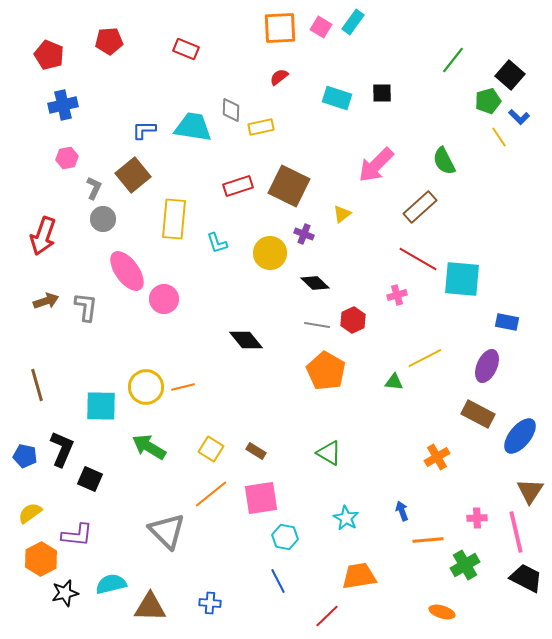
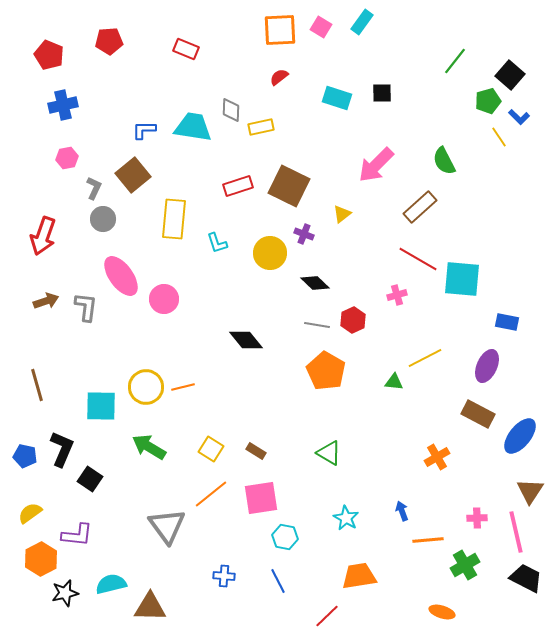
cyan rectangle at (353, 22): moved 9 px right
orange square at (280, 28): moved 2 px down
green line at (453, 60): moved 2 px right, 1 px down
pink ellipse at (127, 271): moved 6 px left, 5 px down
black square at (90, 479): rotated 10 degrees clockwise
gray triangle at (167, 531): moved 5 px up; rotated 9 degrees clockwise
blue cross at (210, 603): moved 14 px right, 27 px up
